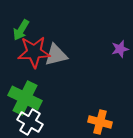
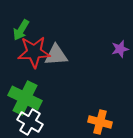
gray triangle: rotated 10 degrees clockwise
